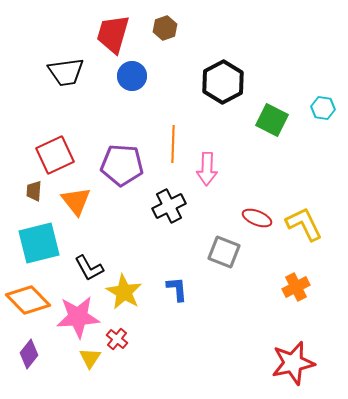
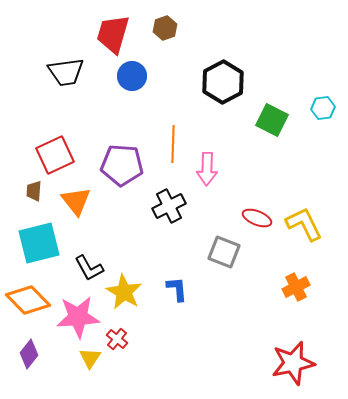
cyan hexagon: rotated 15 degrees counterclockwise
